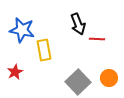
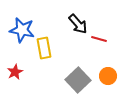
black arrow: rotated 20 degrees counterclockwise
red line: moved 2 px right; rotated 14 degrees clockwise
yellow rectangle: moved 2 px up
orange circle: moved 1 px left, 2 px up
gray square: moved 2 px up
